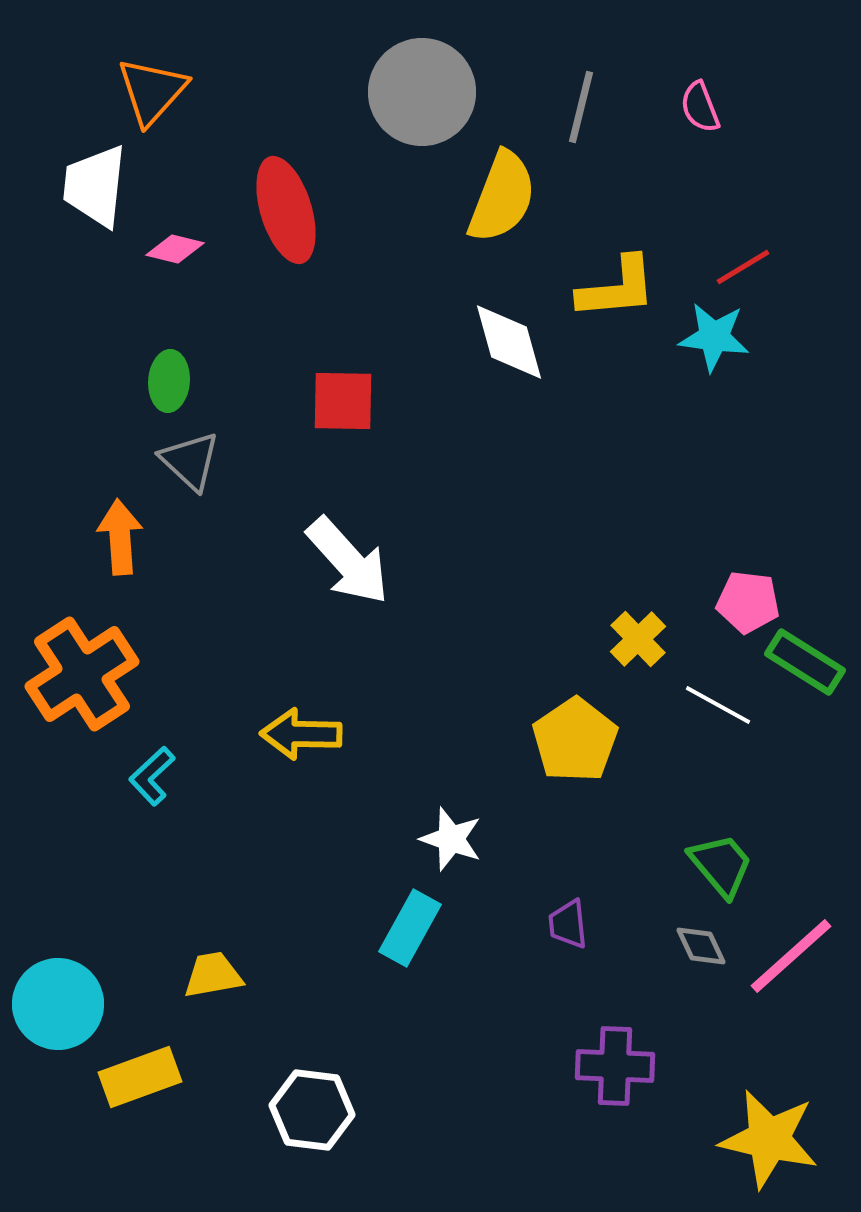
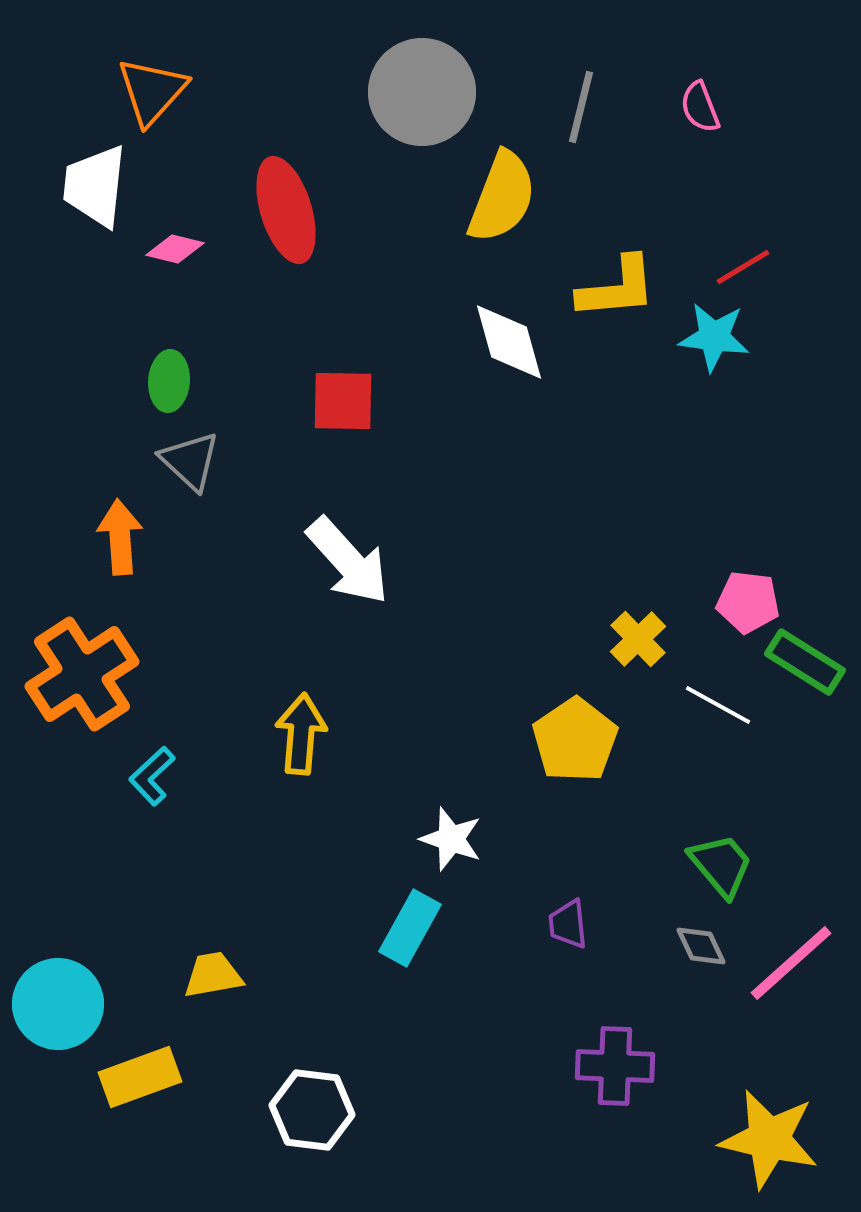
yellow arrow: rotated 94 degrees clockwise
pink line: moved 7 px down
